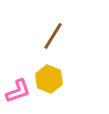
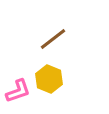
brown line: moved 3 px down; rotated 20 degrees clockwise
